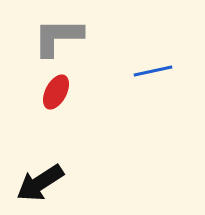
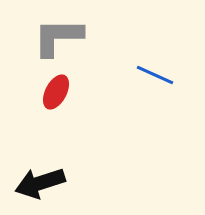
blue line: moved 2 px right, 4 px down; rotated 36 degrees clockwise
black arrow: rotated 15 degrees clockwise
